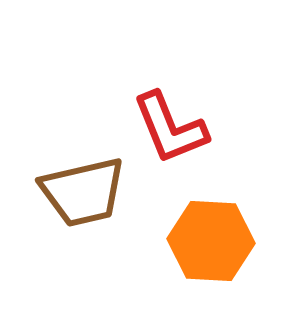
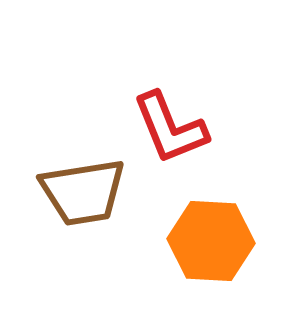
brown trapezoid: rotated 4 degrees clockwise
